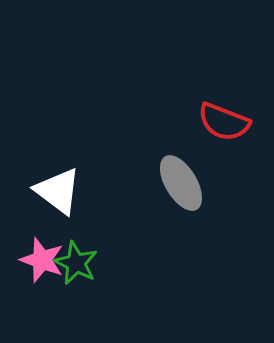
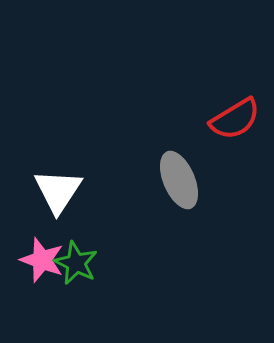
red semicircle: moved 11 px right, 3 px up; rotated 52 degrees counterclockwise
gray ellipse: moved 2 px left, 3 px up; rotated 8 degrees clockwise
white triangle: rotated 26 degrees clockwise
